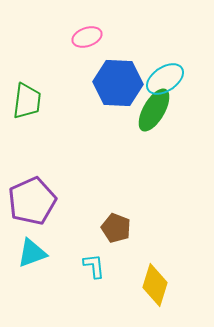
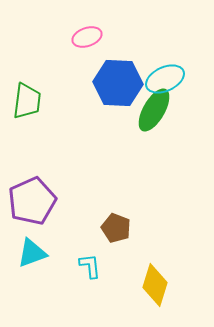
cyan ellipse: rotated 9 degrees clockwise
cyan L-shape: moved 4 px left
